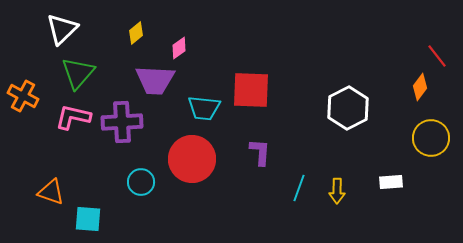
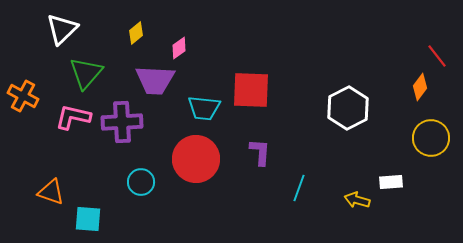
green triangle: moved 8 px right
red circle: moved 4 px right
yellow arrow: moved 20 px right, 9 px down; rotated 105 degrees clockwise
